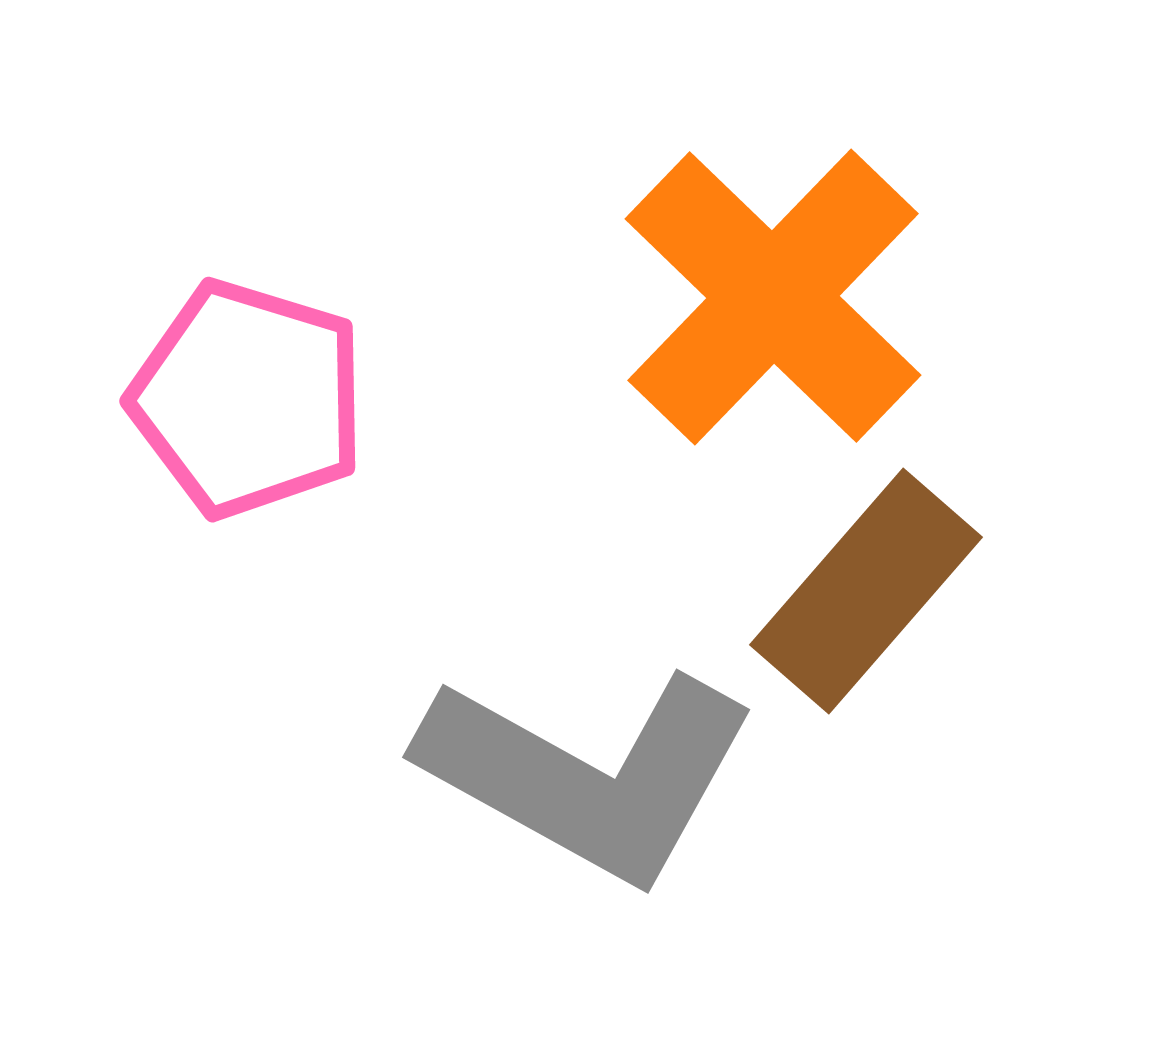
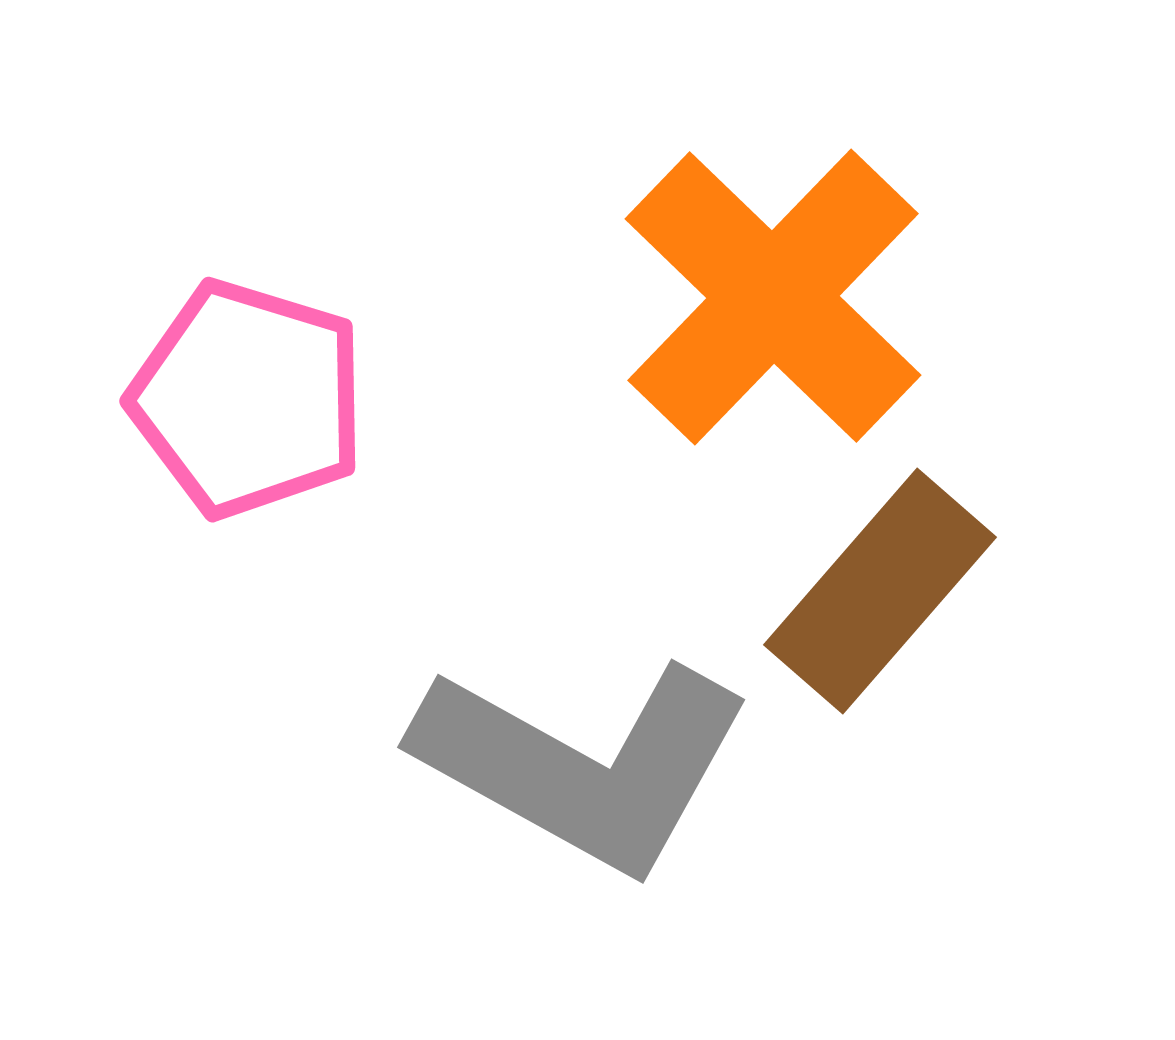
brown rectangle: moved 14 px right
gray L-shape: moved 5 px left, 10 px up
